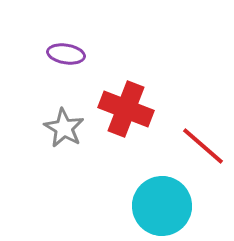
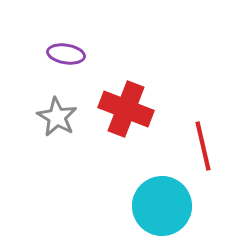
gray star: moved 7 px left, 11 px up
red line: rotated 36 degrees clockwise
